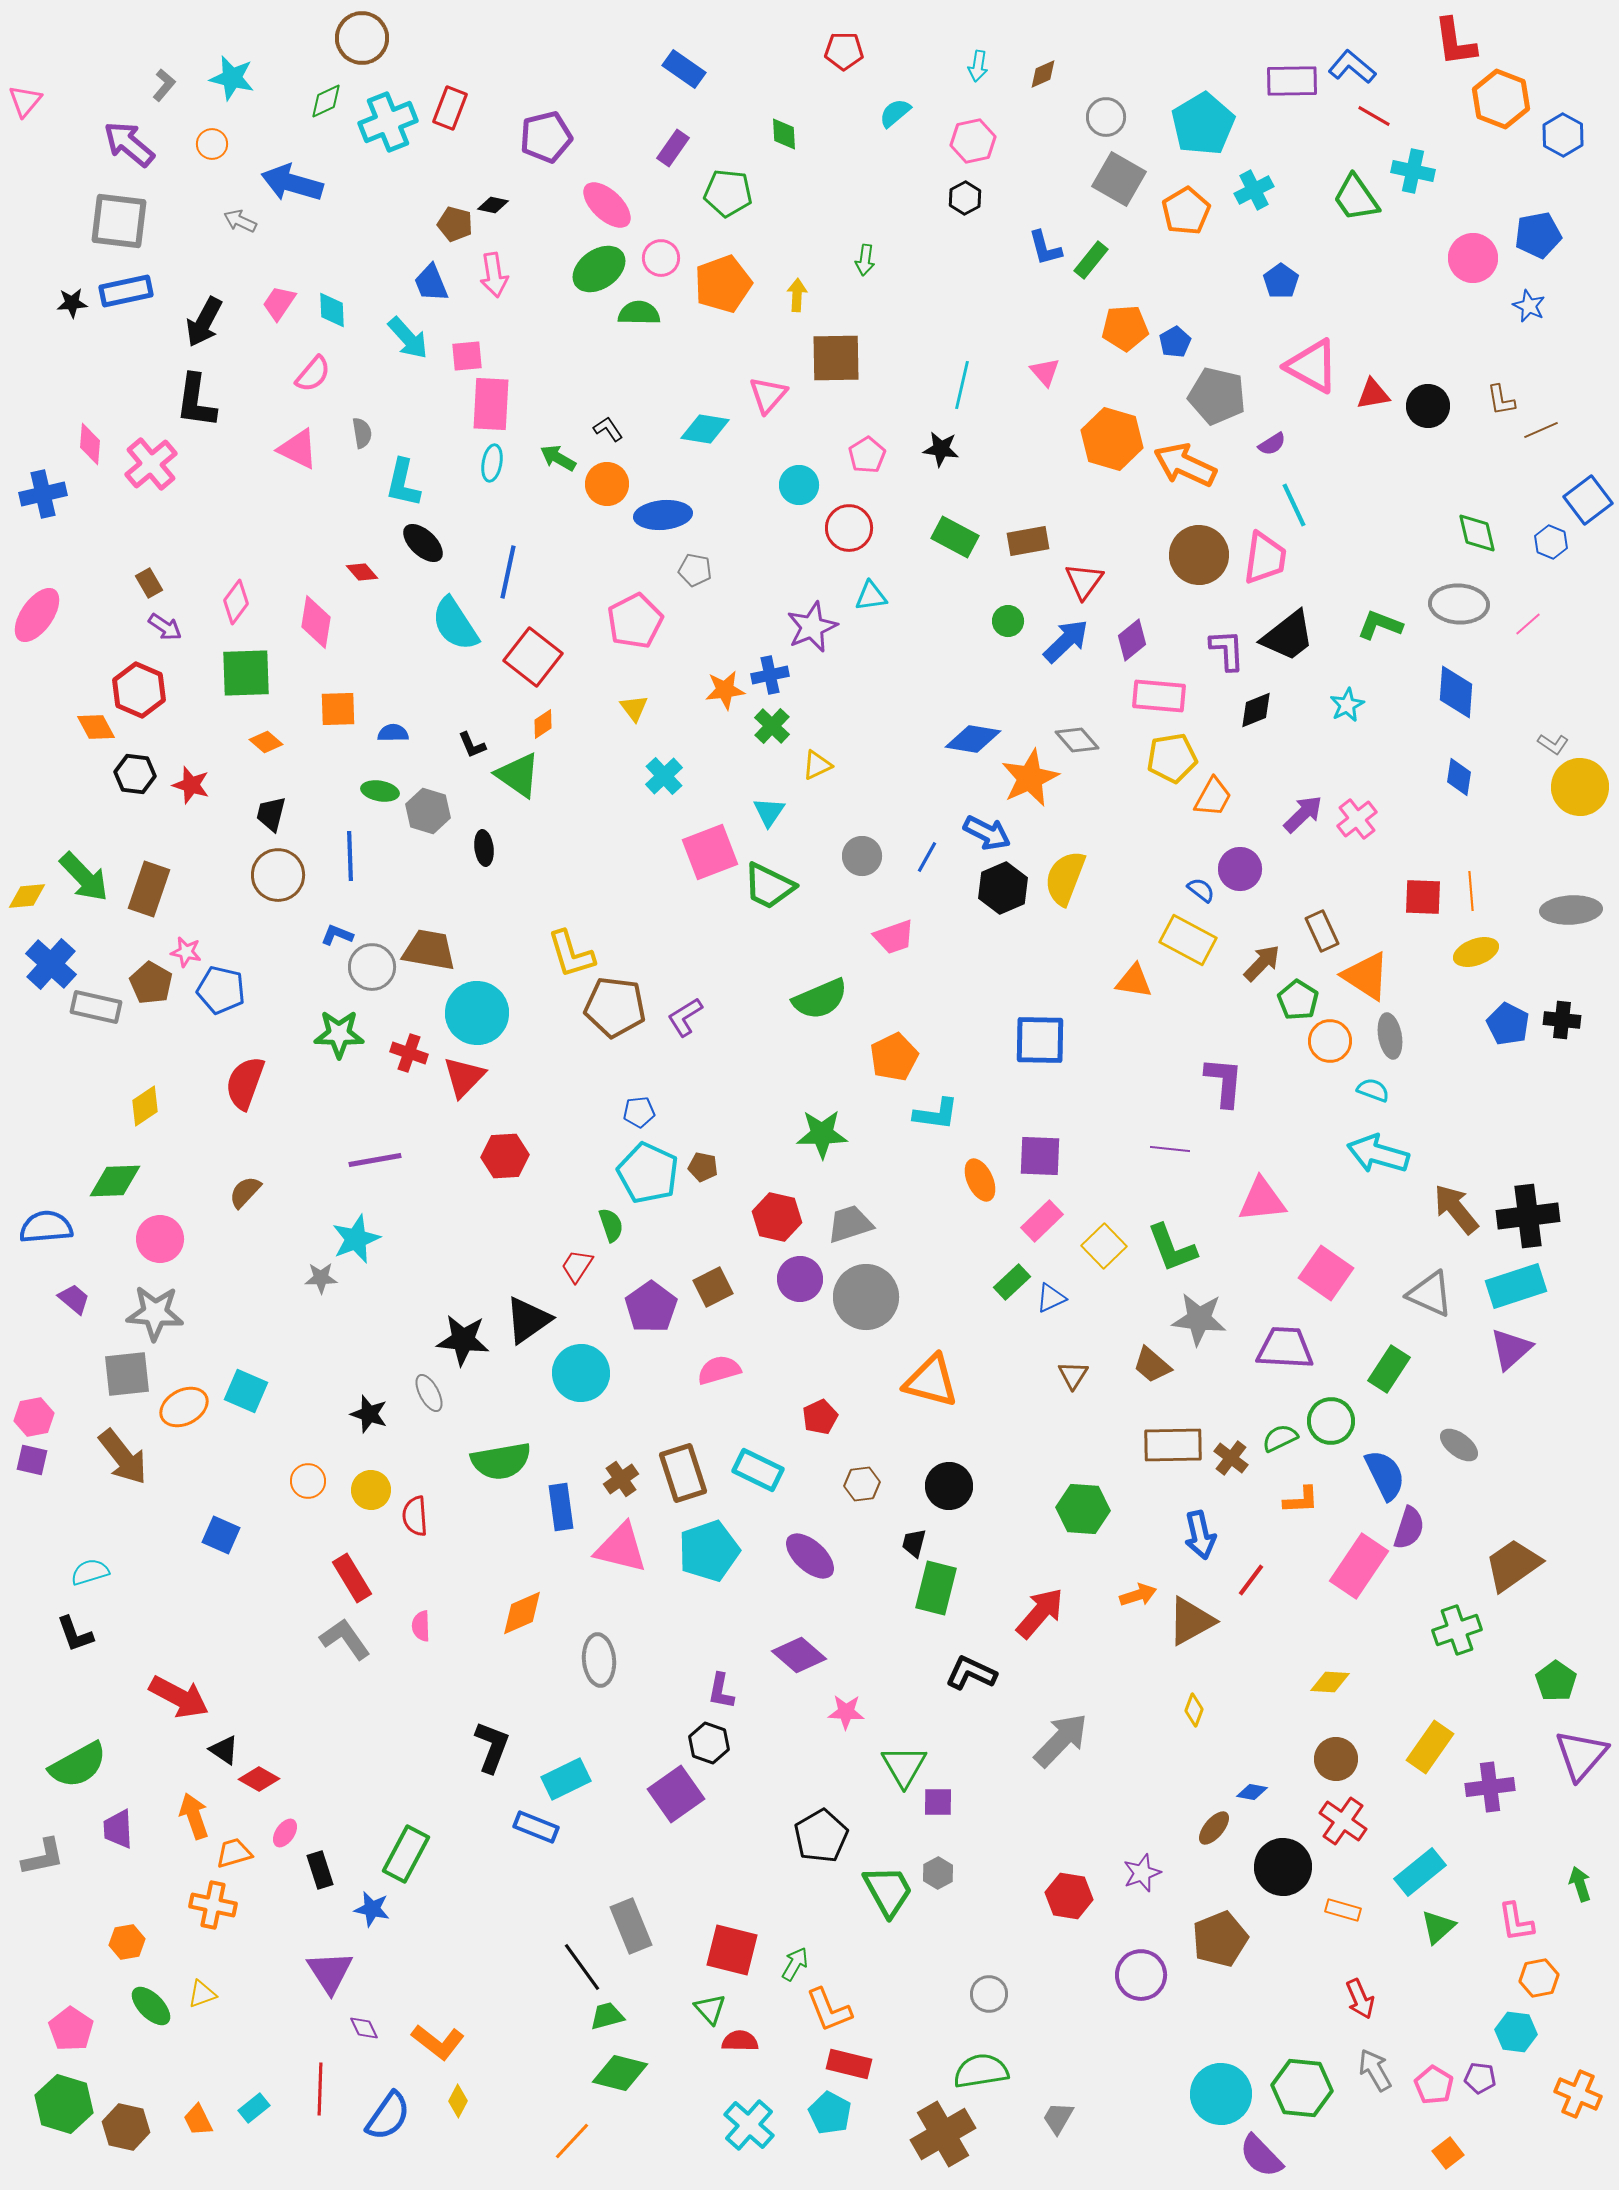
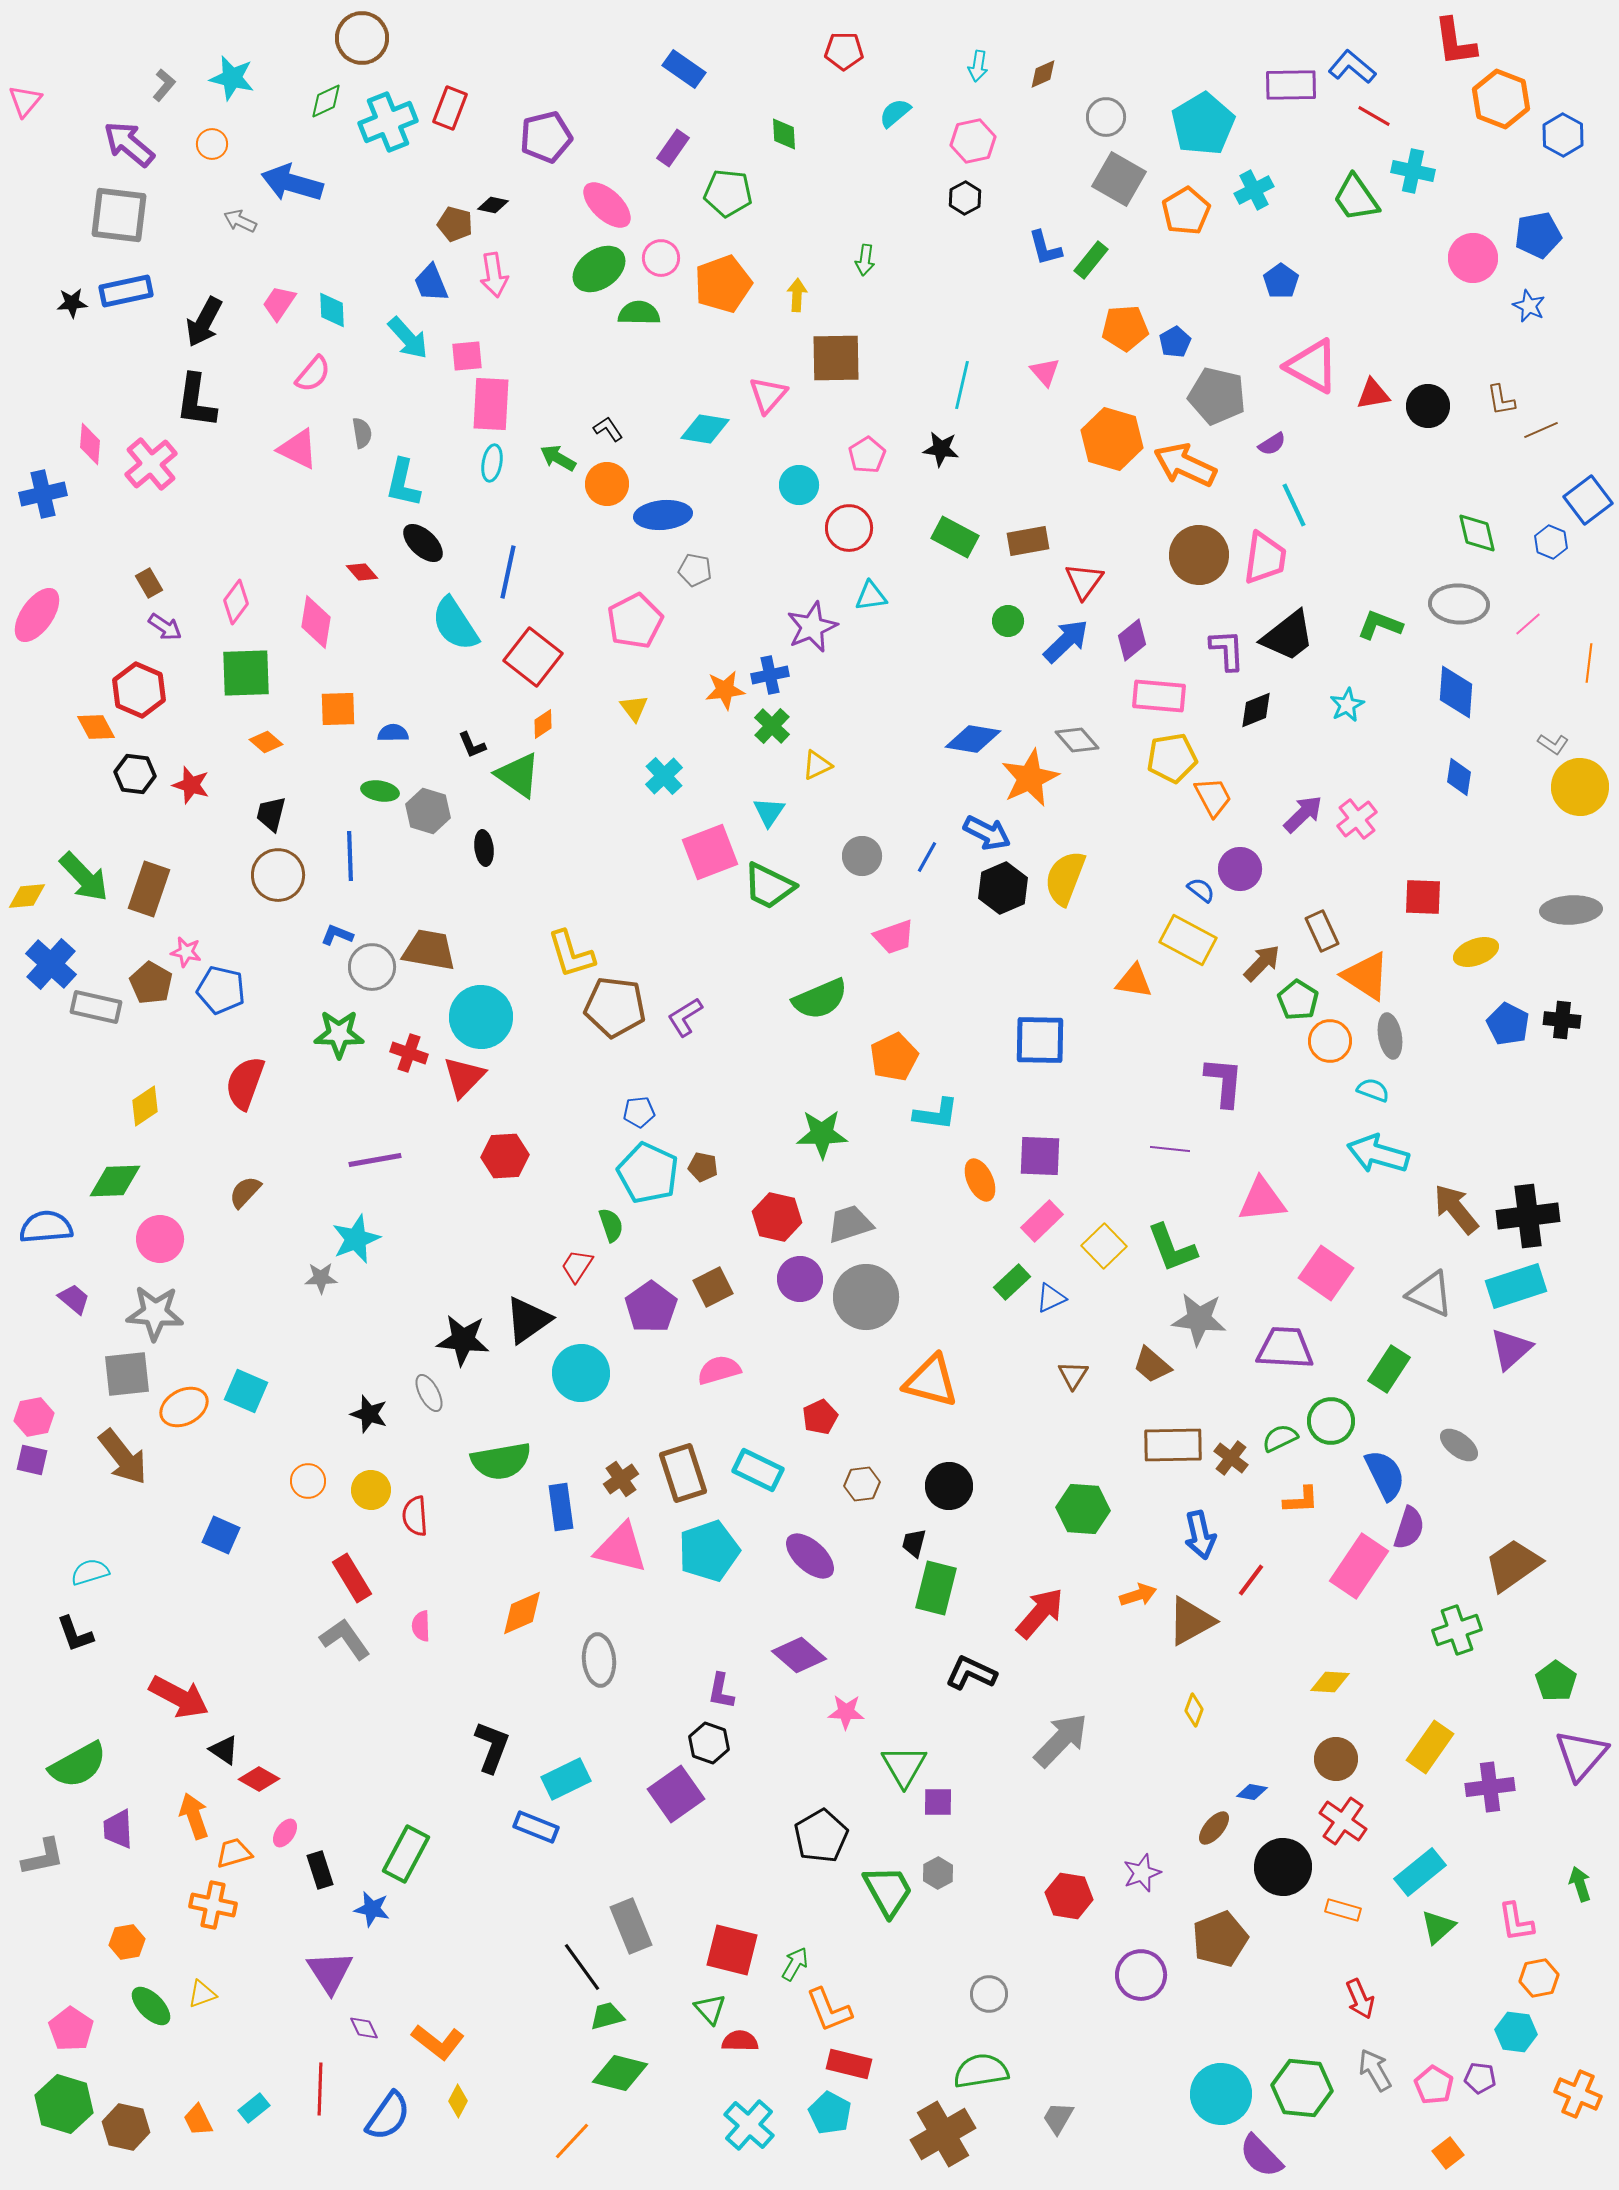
purple rectangle at (1292, 81): moved 1 px left, 4 px down
gray square at (119, 221): moved 6 px up
orange trapezoid at (1213, 797): rotated 57 degrees counterclockwise
orange line at (1471, 891): moved 118 px right, 228 px up; rotated 12 degrees clockwise
cyan circle at (477, 1013): moved 4 px right, 4 px down
